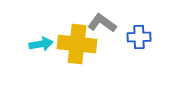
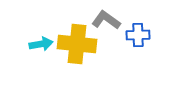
gray L-shape: moved 4 px right, 3 px up
blue cross: moved 1 px left, 2 px up
